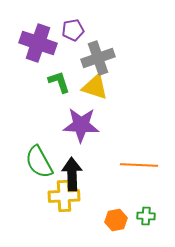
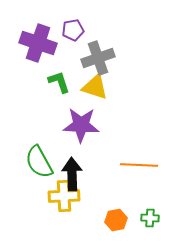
green cross: moved 4 px right, 2 px down
